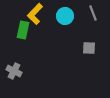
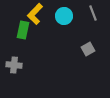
cyan circle: moved 1 px left
gray square: moved 1 px left, 1 px down; rotated 32 degrees counterclockwise
gray cross: moved 6 px up; rotated 21 degrees counterclockwise
